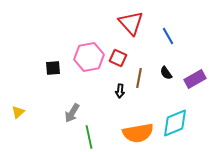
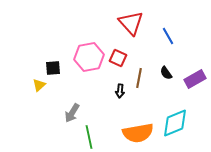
yellow triangle: moved 21 px right, 27 px up
